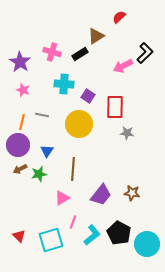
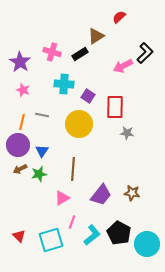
blue triangle: moved 5 px left
pink line: moved 1 px left
